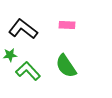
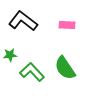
black L-shape: moved 8 px up
green semicircle: moved 1 px left, 2 px down
green L-shape: moved 4 px right, 1 px down
